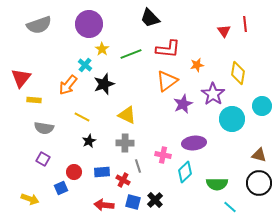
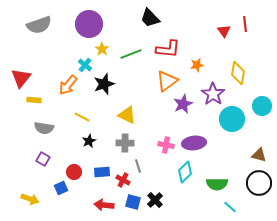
pink cross at (163, 155): moved 3 px right, 10 px up
